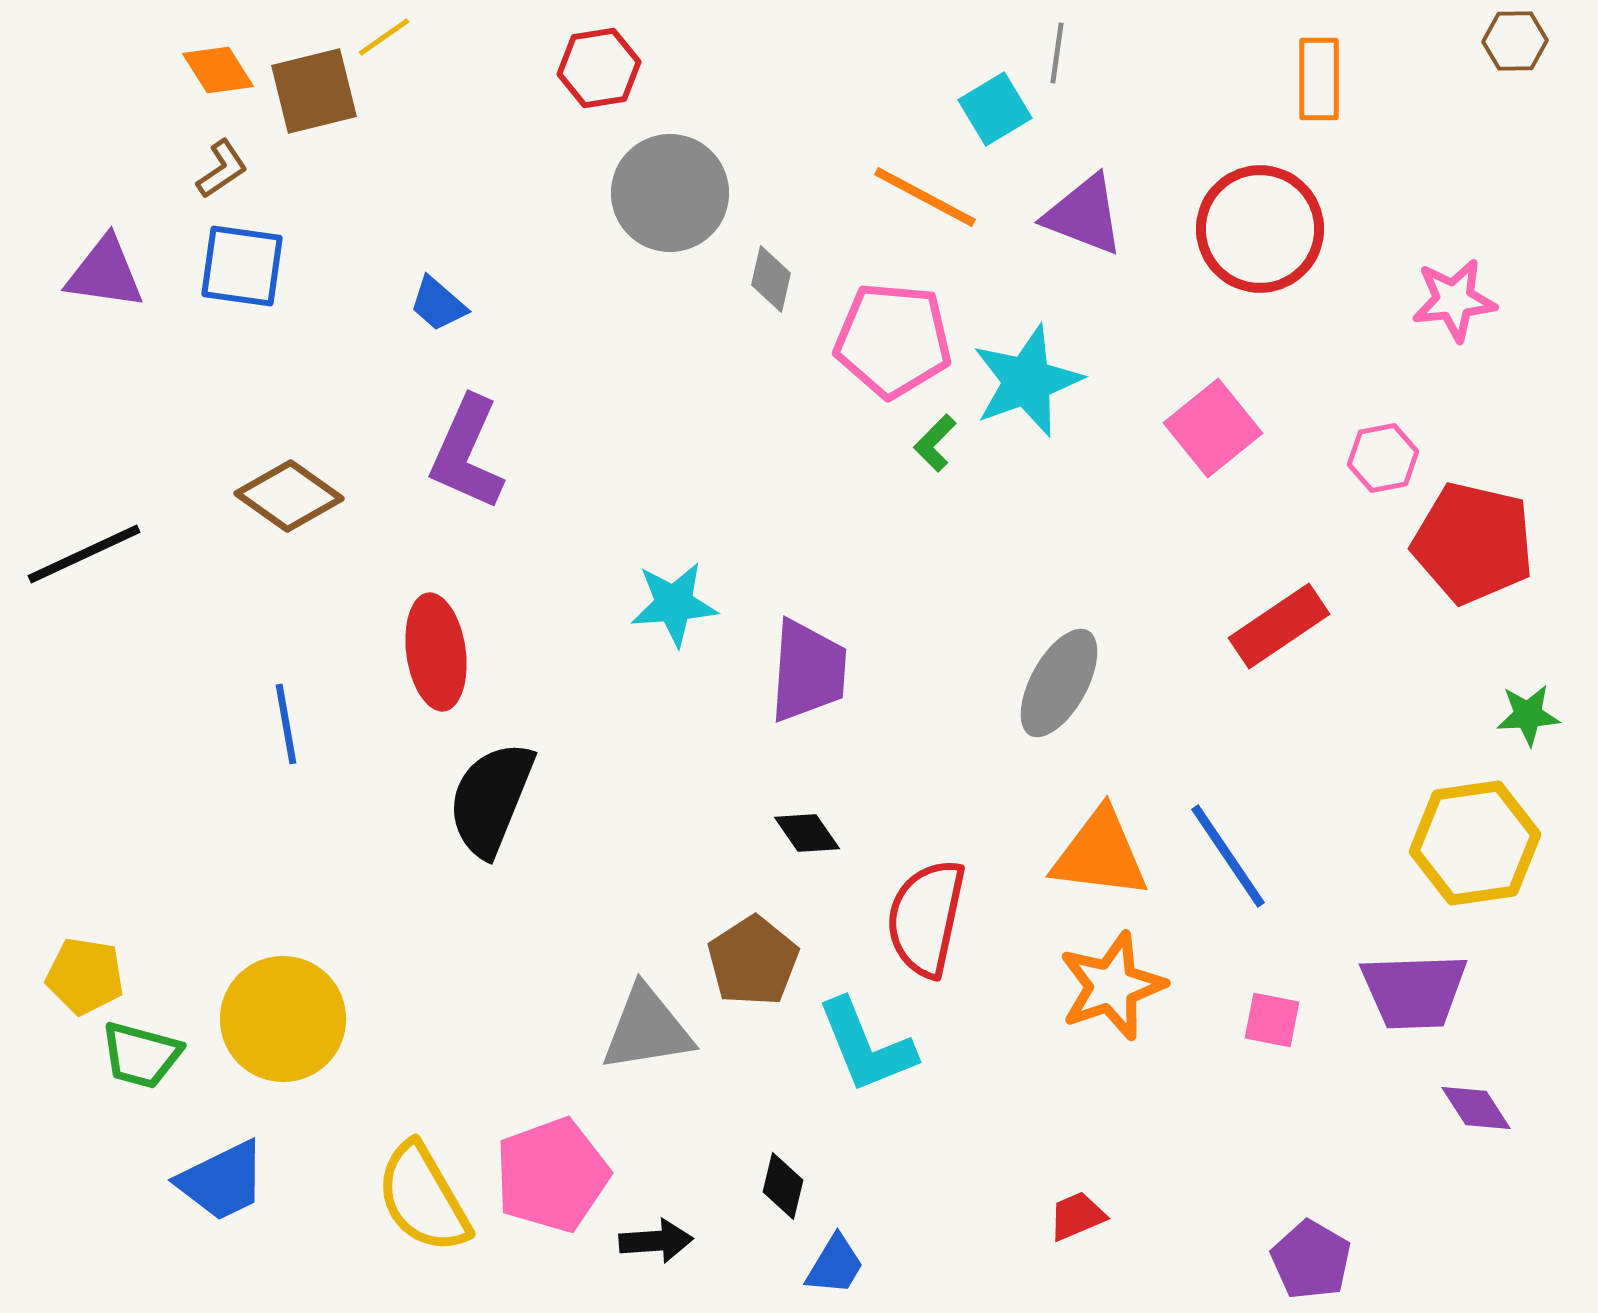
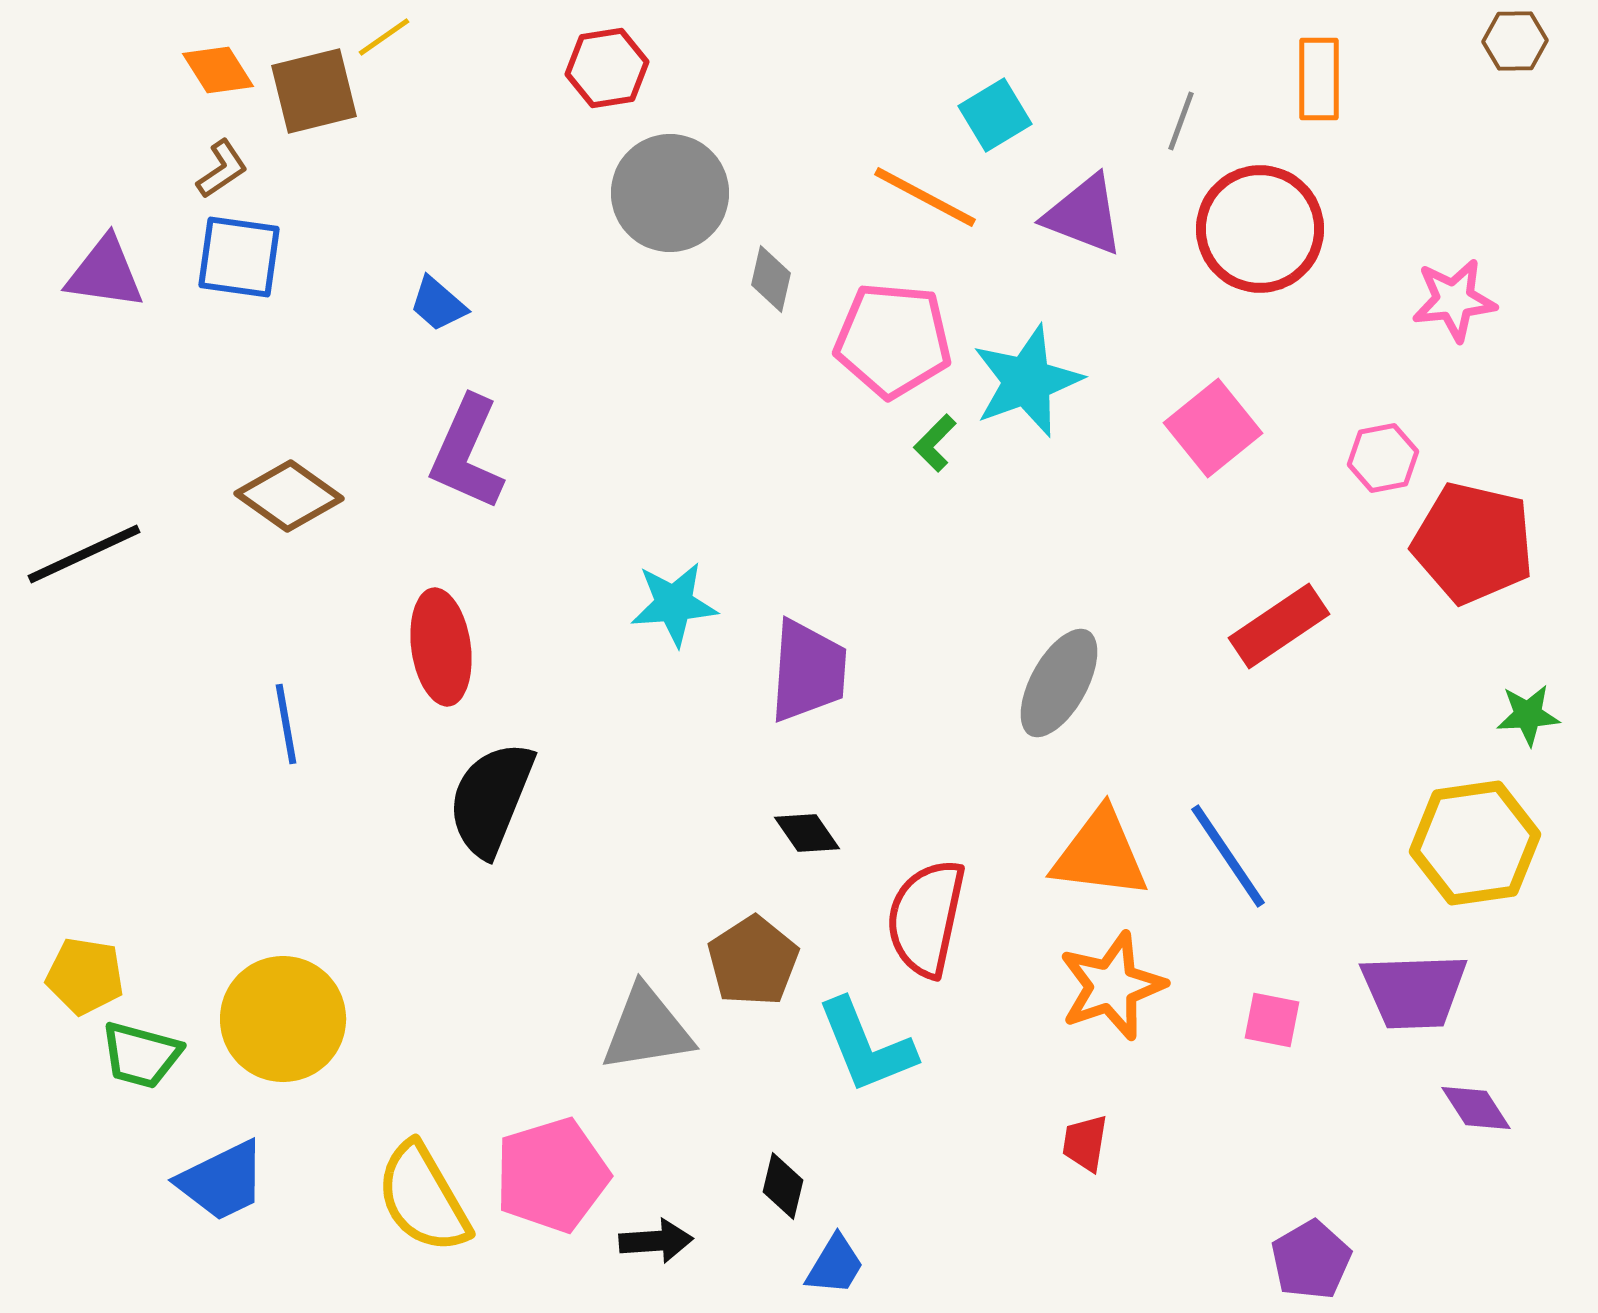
gray line at (1057, 53): moved 124 px right, 68 px down; rotated 12 degrees clockwise
red hexagon at (599, 68): moved 8 px right
cyan square at (995, 109): moved 6 px down
blue square at (242, 266): moved 3 px left, 9 px up
red ellipse at (436, 652): moved 5 px right, 5 px up
pink pentagon at (552, 1175): rotated 3 degrees clockwise
red trapezoid at (1077, 1216): moved 8 px right, 73 px up; rotated 58 degrees counterclockwise
purple pentagon at (1311, 1260): rotated 12 degrees clockwise
